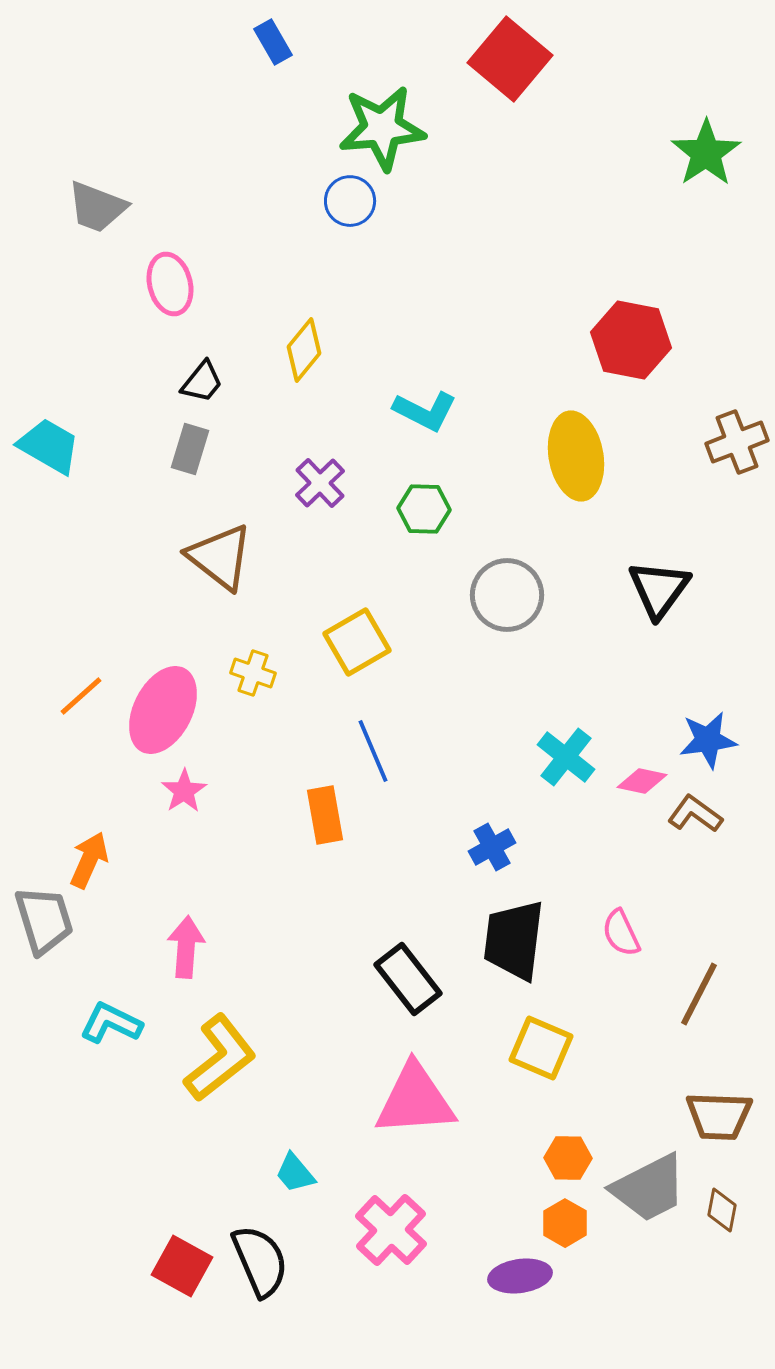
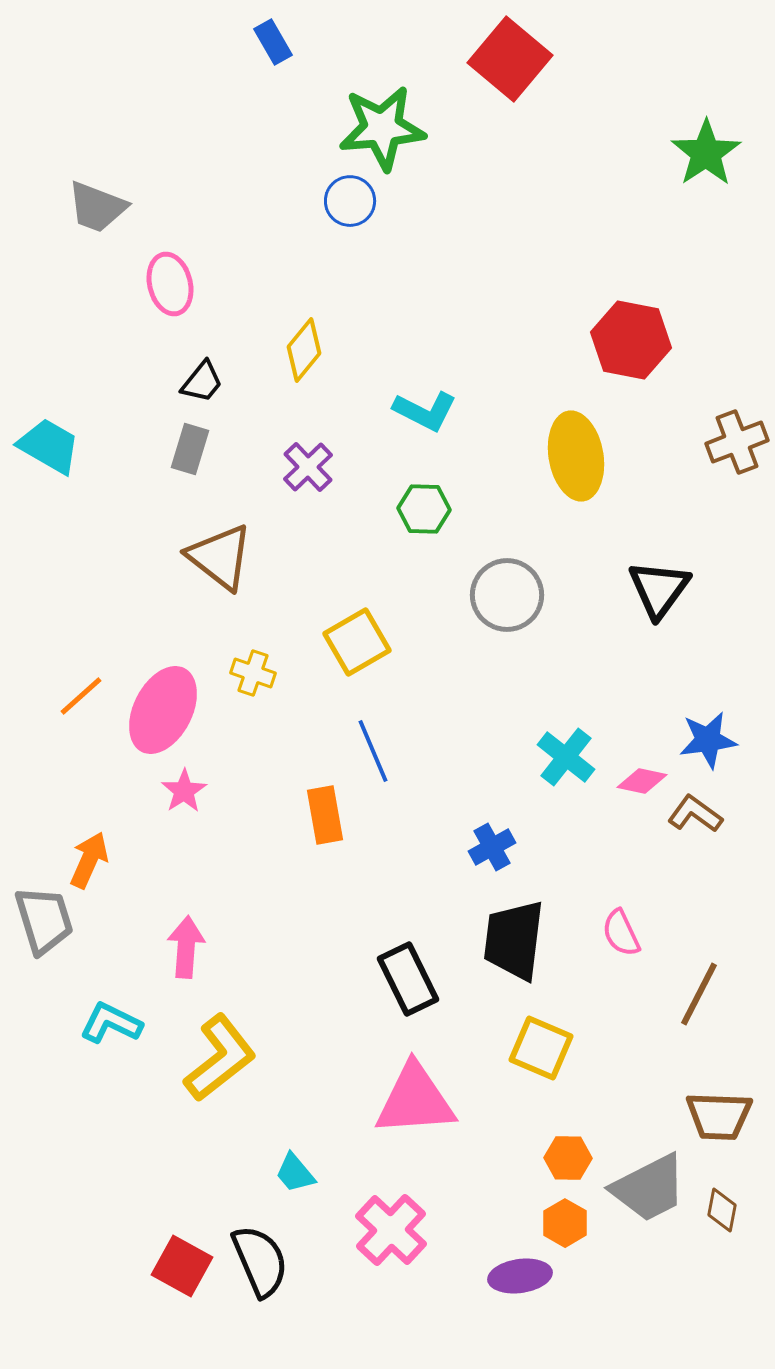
purple cross at (320, 483): moved 12 px left, 16 px up
black rectangle at (408, 979): rotated 12 degrees clockwise
